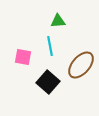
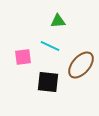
cyan line: rotated 54 degrees counterclockwise
pink square: rotated 18 degrees counterclockwise
black square: rotated 35 degrees counterclockwise
